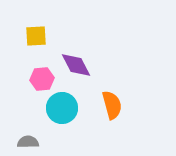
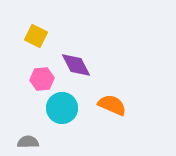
yellow square: rotated 30 degrees clockwise
orange semicircle: rotated 52 degrees counterclockwise
